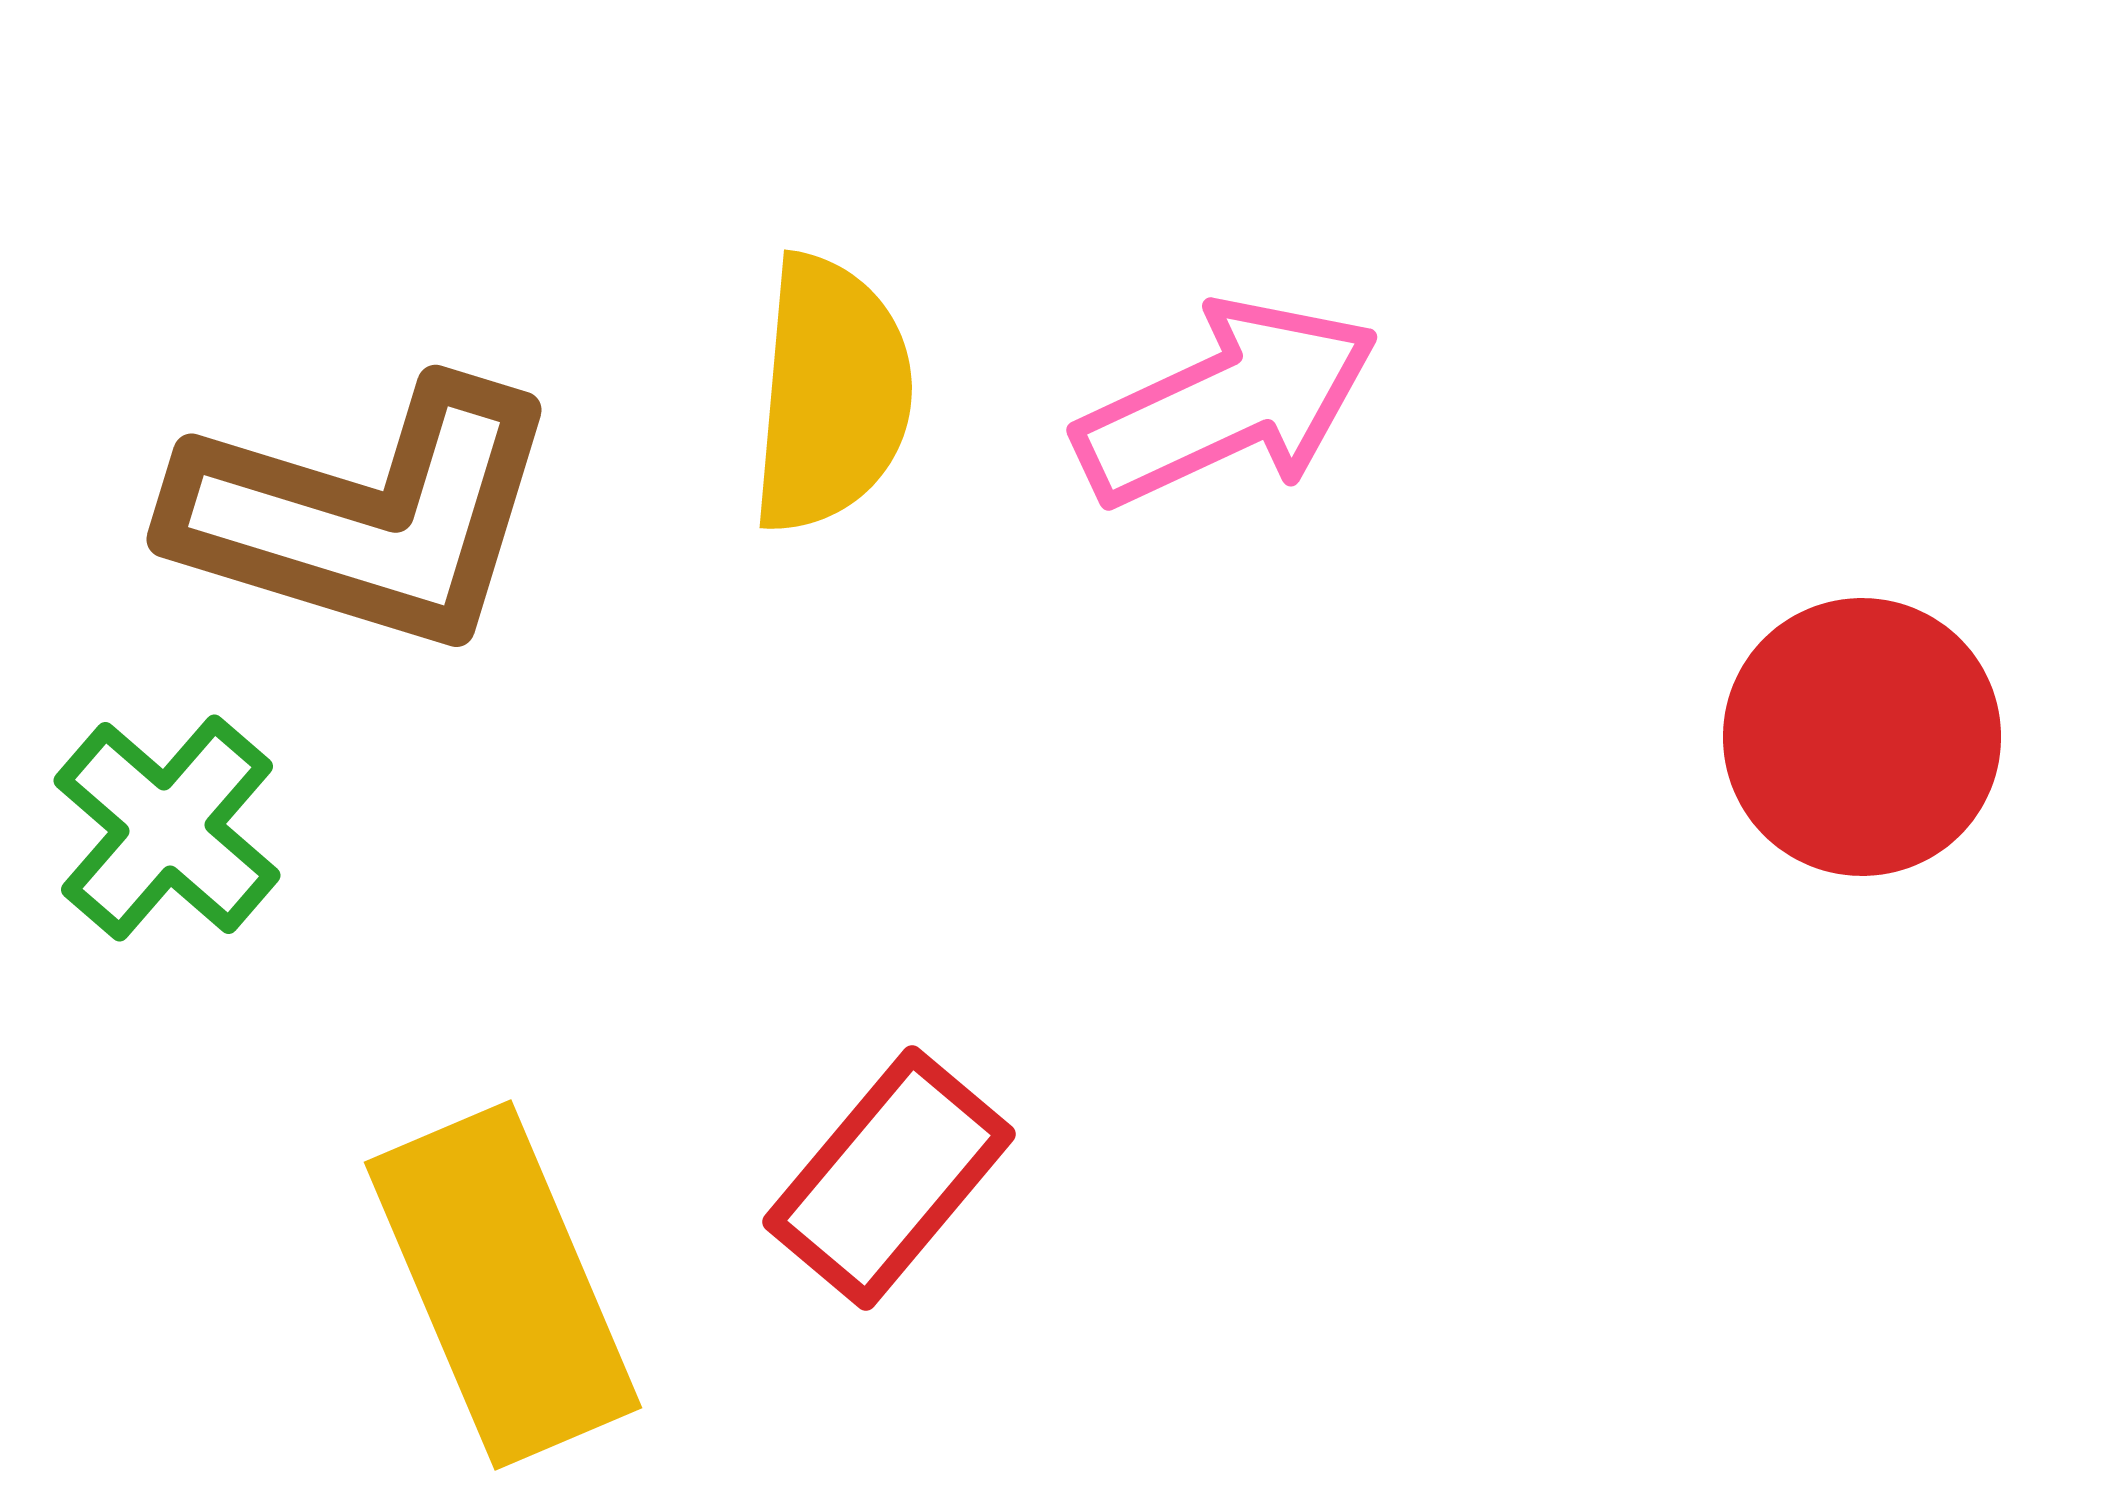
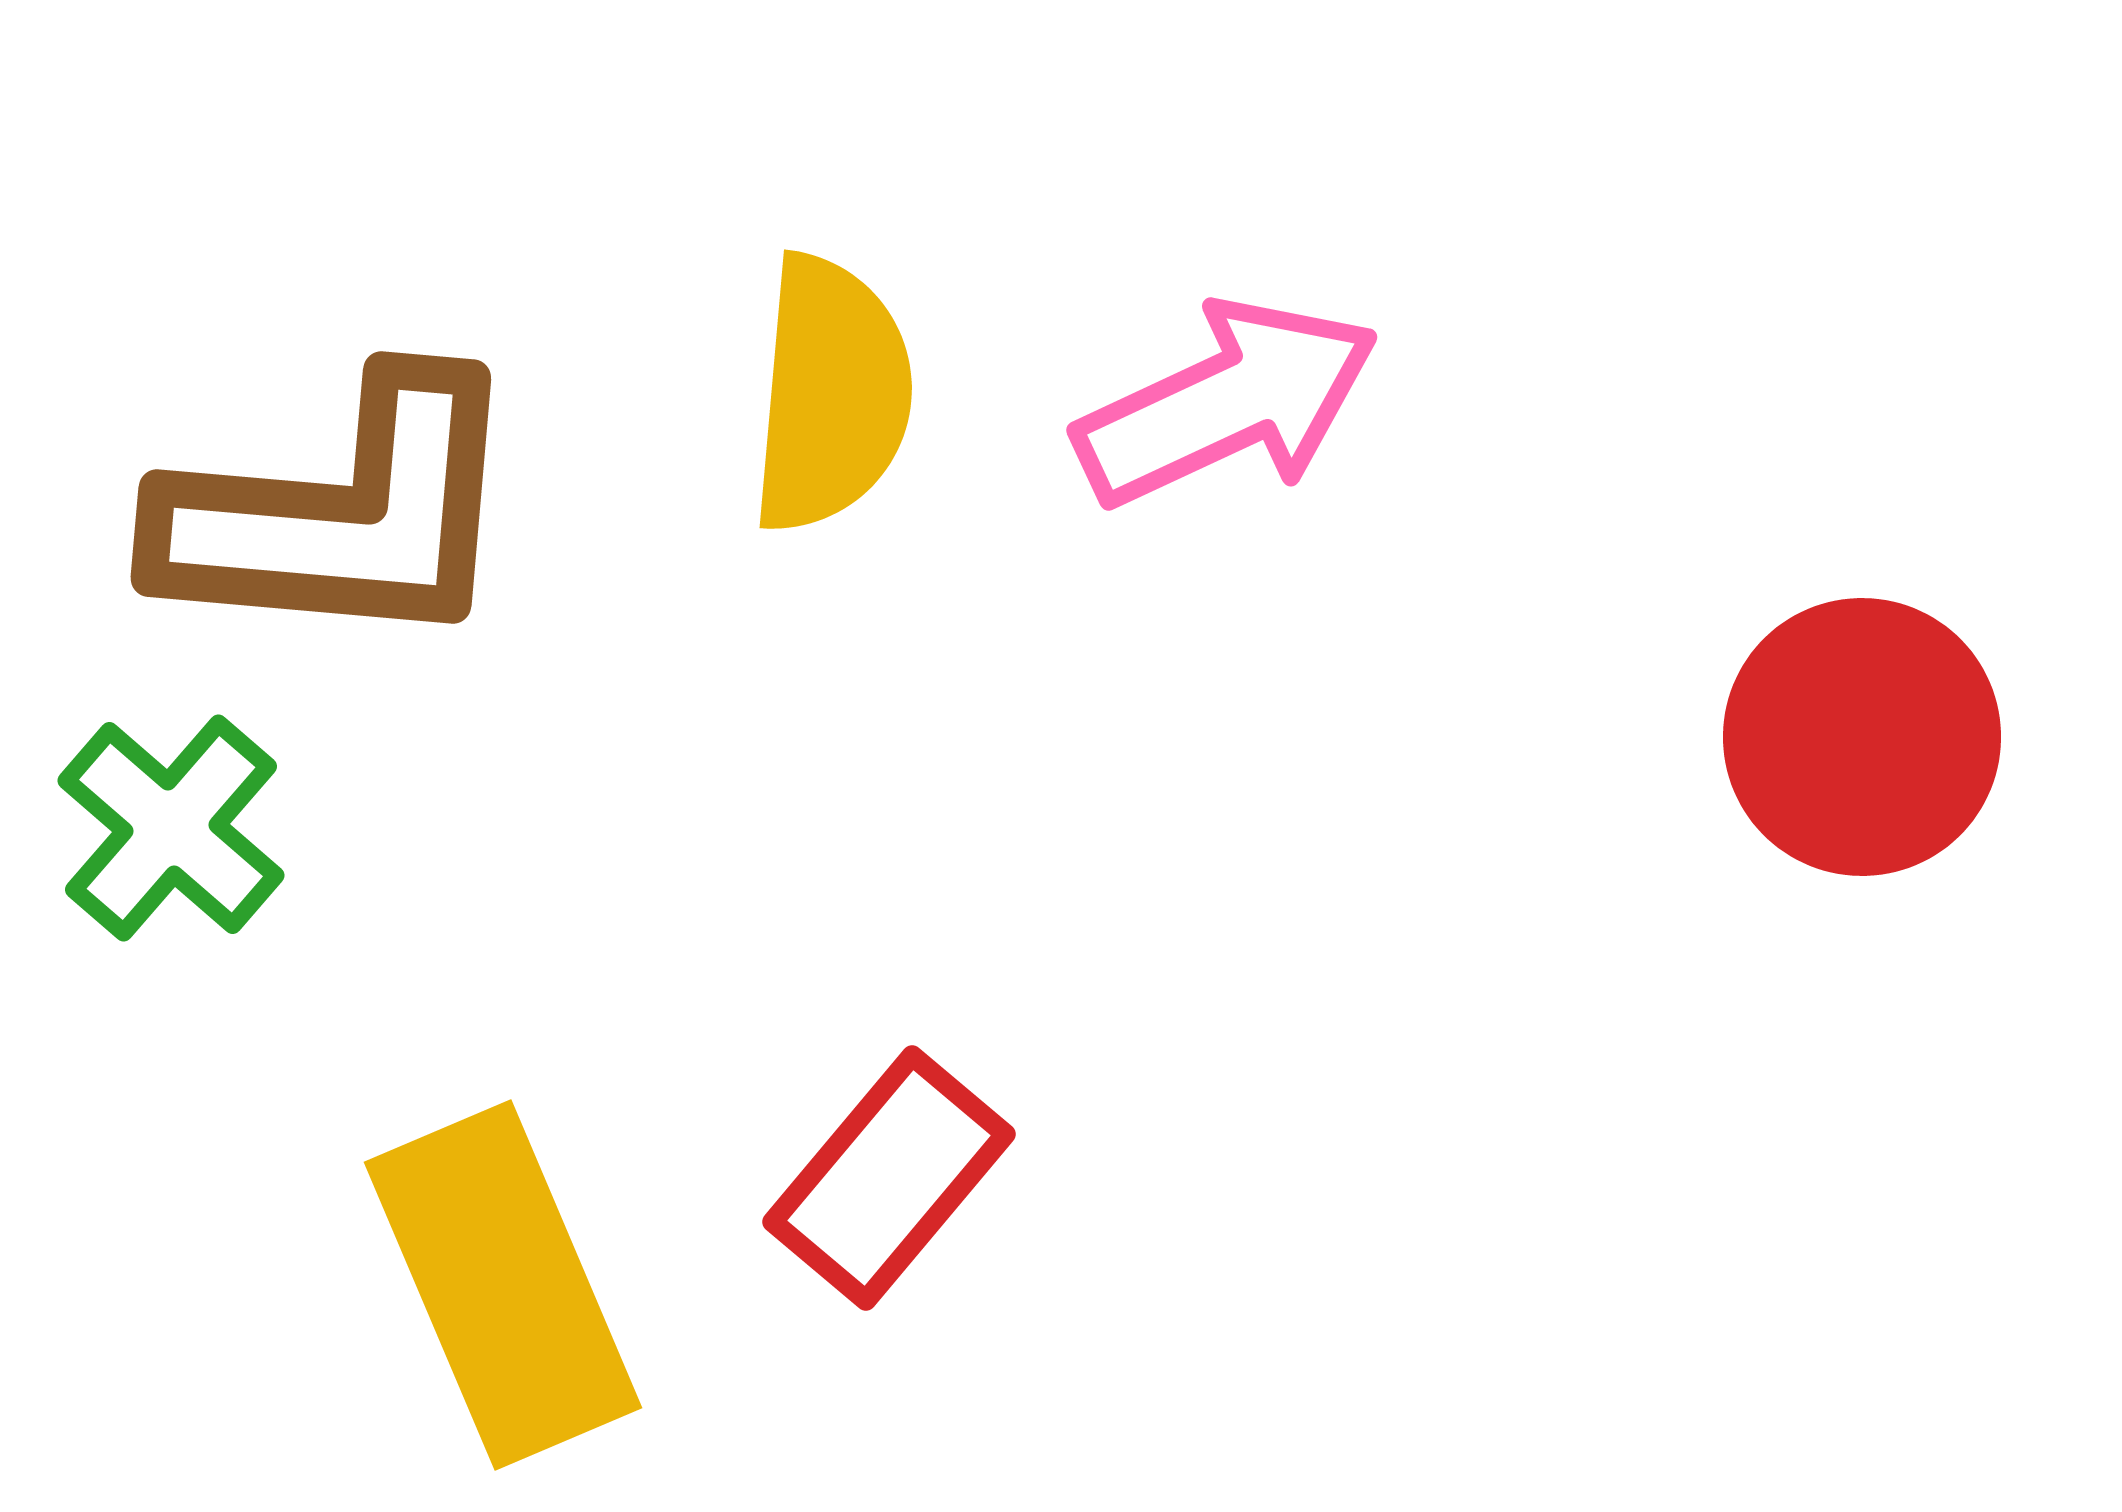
brown L-shape: moved 25 px left, 2 px up; rotated 12 degrees counterclockwise
green cross: moved 4 px right
